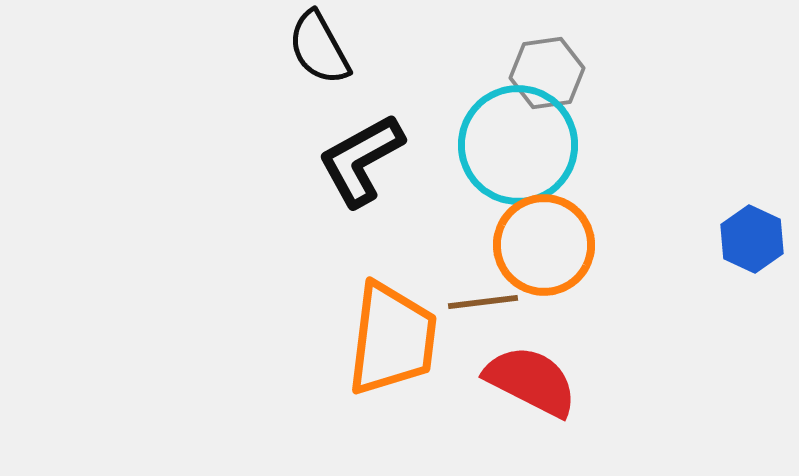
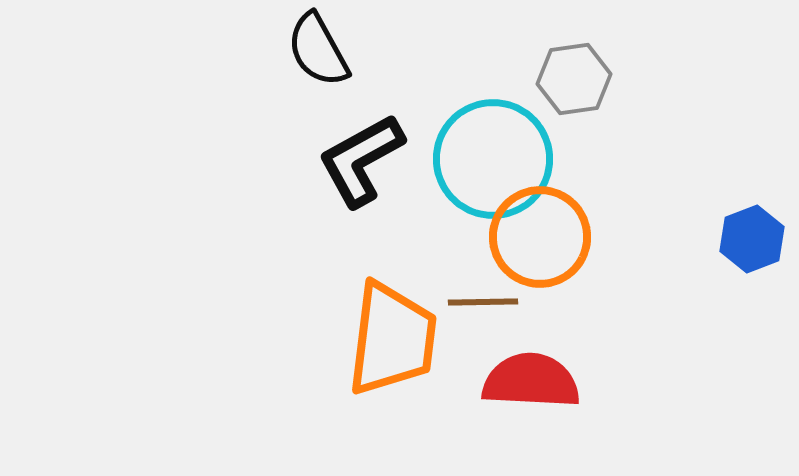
black semicircle: moved 1 px left, 2 px down
gray hexagon: moved 27 px right, 6 px down
cyan circle: moved 25 px left, 14 px down
blue hexagon: rotated 14 degrees clockwise
orange circle: moved 4 px left, 8 px up
brown line: rotated 6 degrees clockwise
red semicircle: rotated 24 degrees counterclockwise
